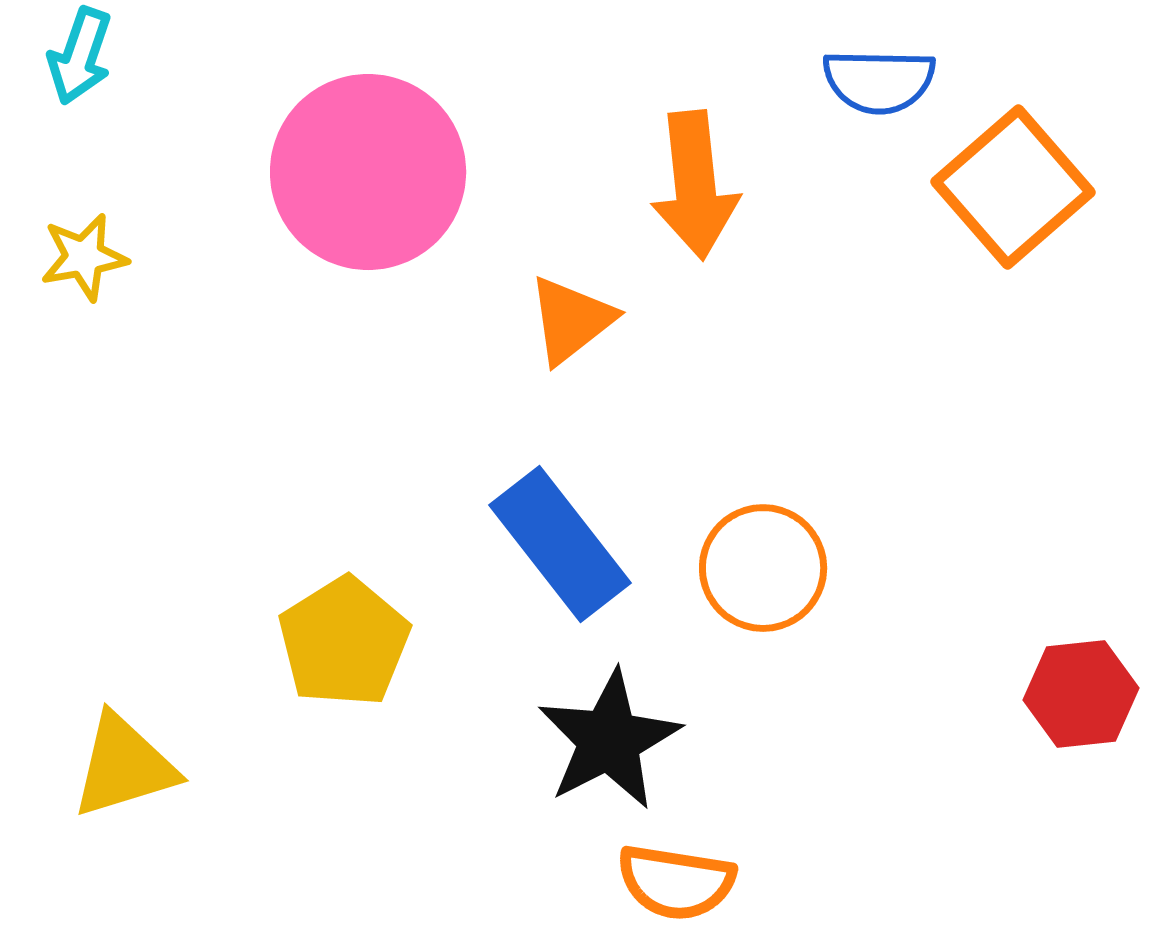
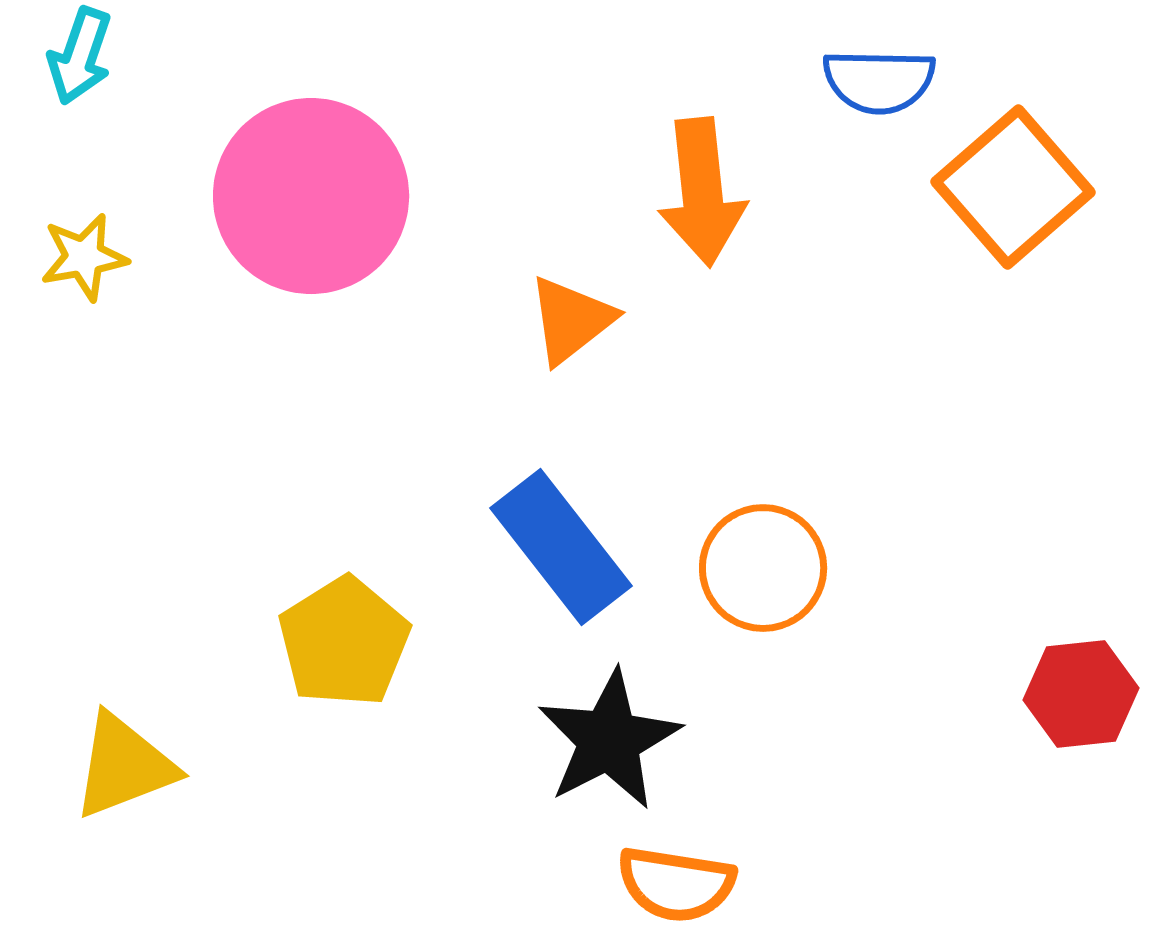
pink circle: moved 57 px left, 24 px down
orange arrow: moved 7 px right, 7 px down
blue rectangle: moved 1 px right, 3 px down
yellow triangle: rotated 4 degrees counterclockwise
orange semicircle: moved 2 px down
